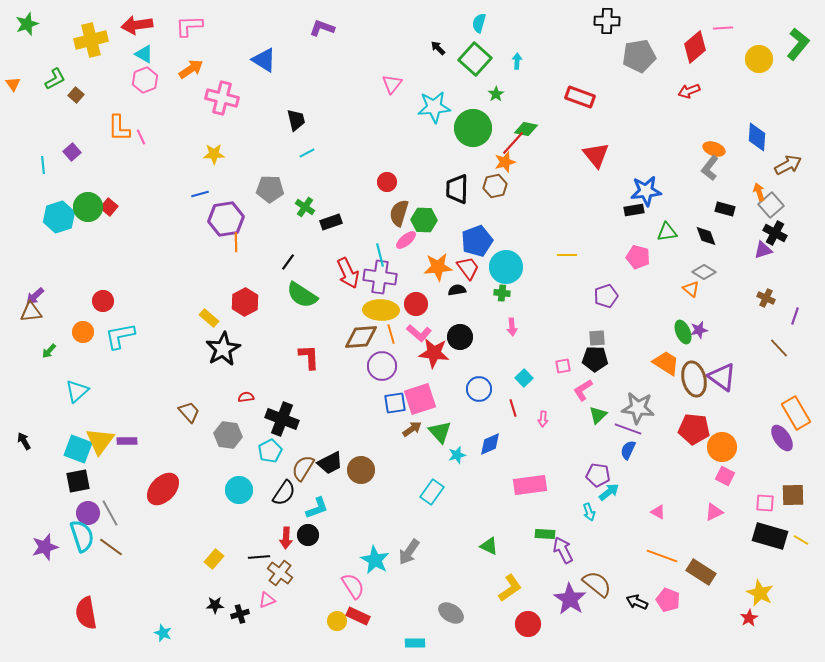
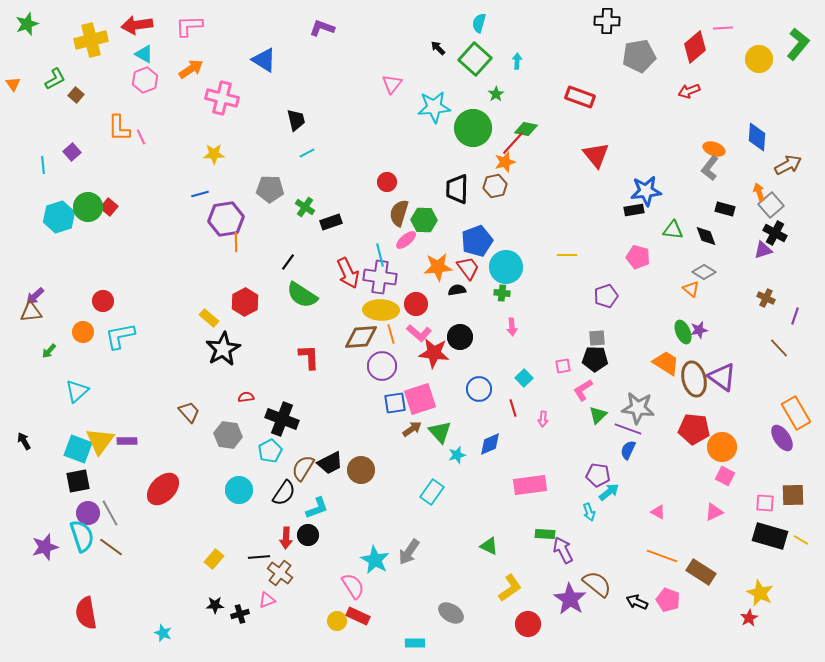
green triangle at (667, 232): moved 6 px right, 2 px up; rotated 15 degrees clockwise
